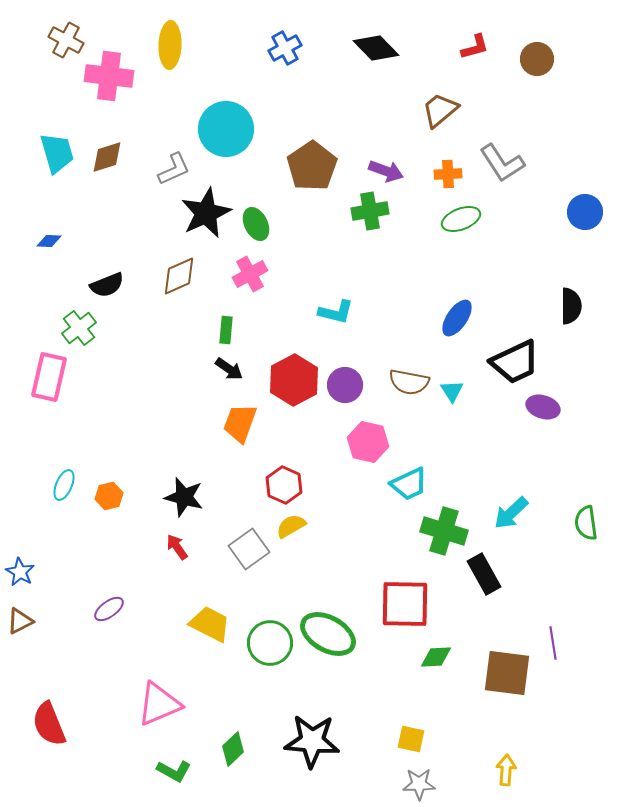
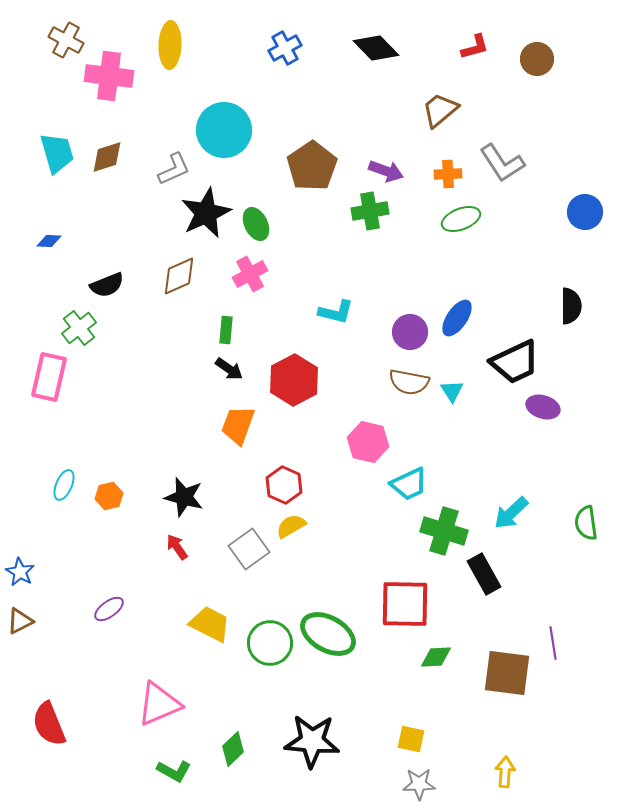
cyan circle at (226, 129): moved 2 px left, 1 px down
purple circle at (345, 385): moved 65 px right, 53 px up
orange trapezoid at (240, 423): moved 2 px left, 2 px down
yellow arrow at (506, 770): moved 1 px left, 2 px down
